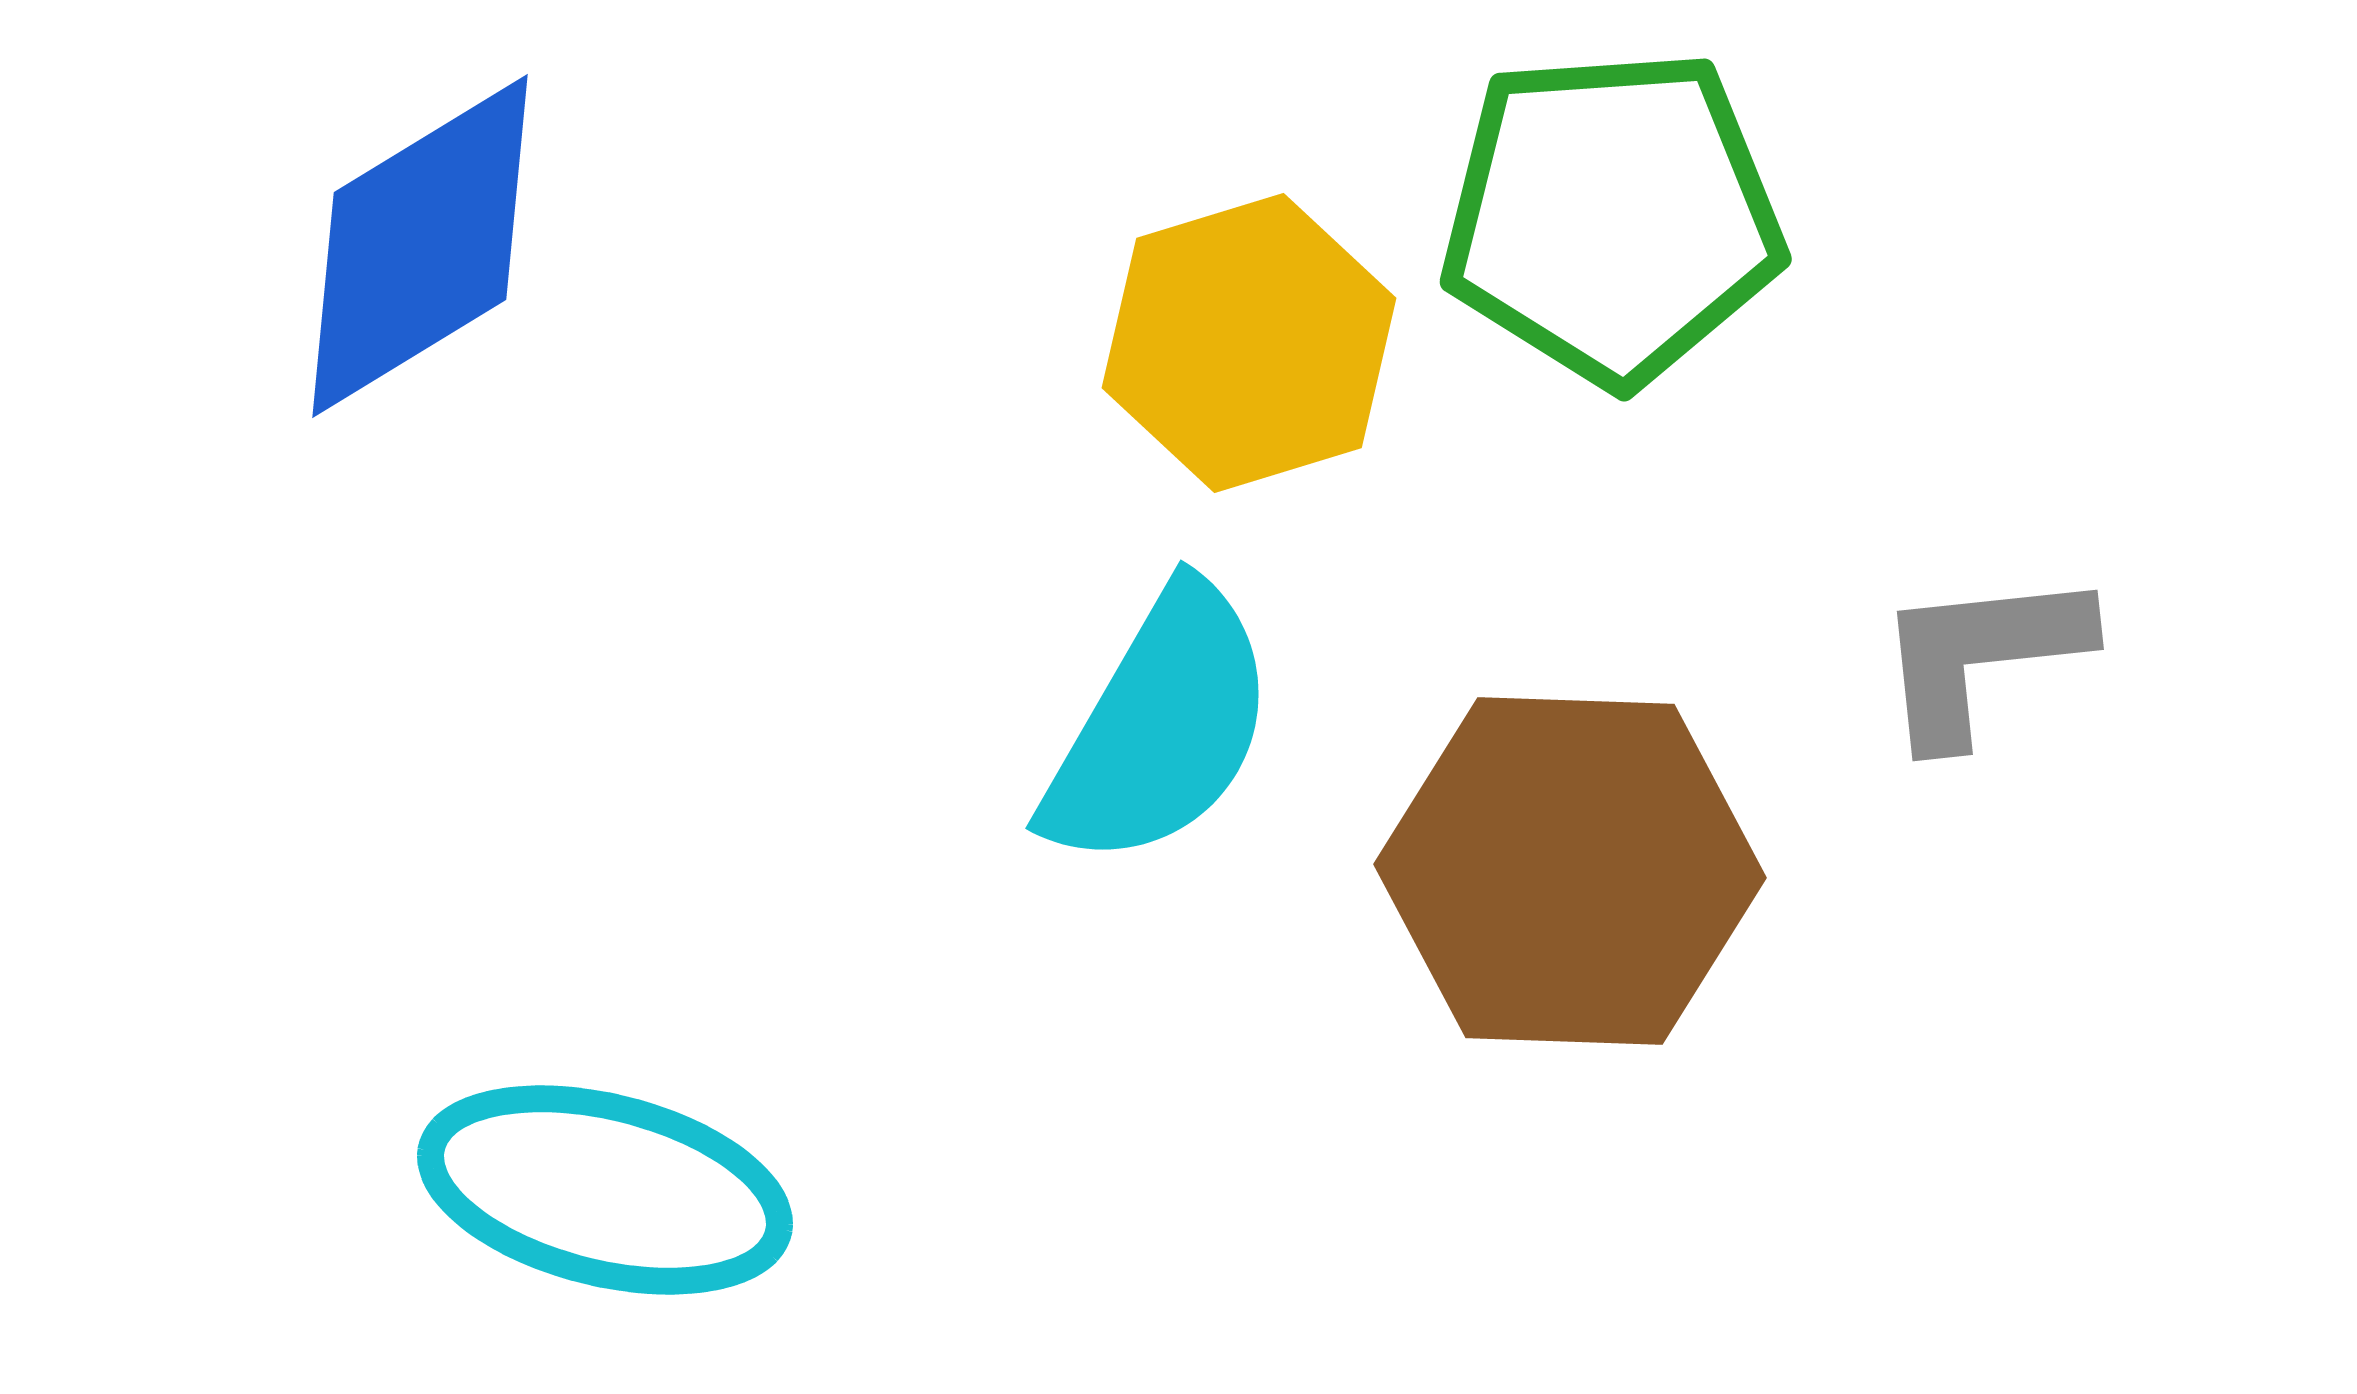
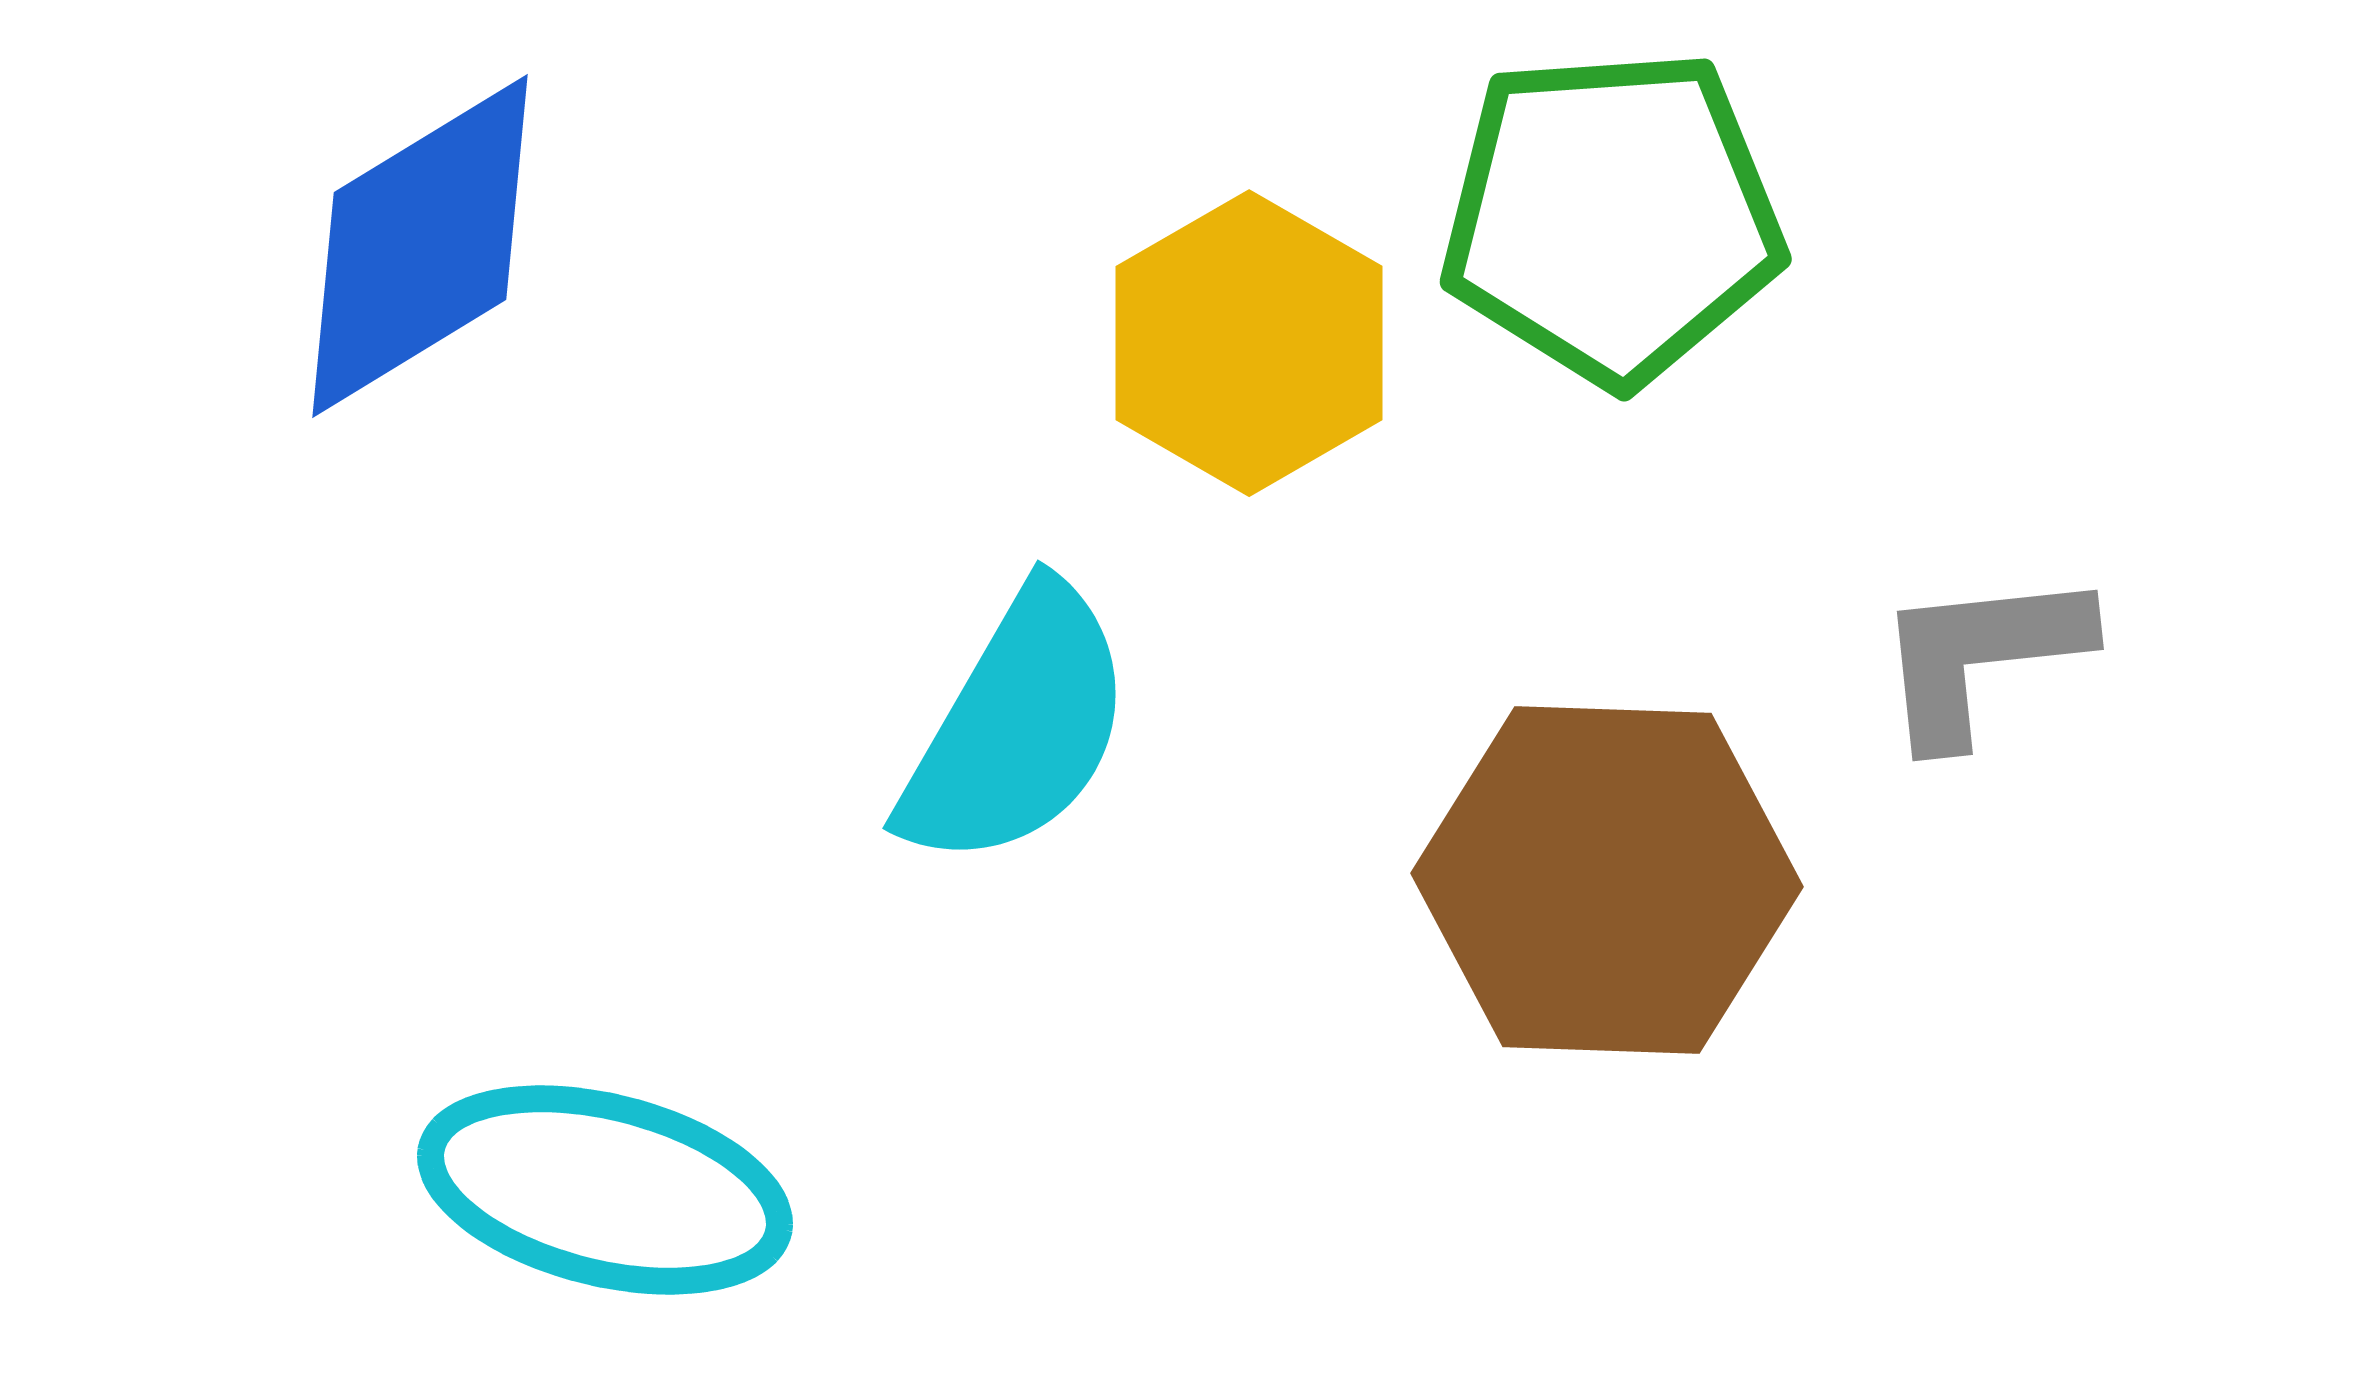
yellow hexagon: rotated 13 degrees counterclockwise
cyan semicircle: moved 143 px left
brown hexagon: moved 37 px right, 9 px down
